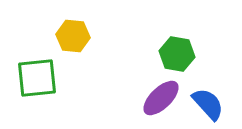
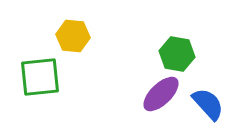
green square: moved 3 px right, 1 px up
purple ellipse: moved 4 px up
